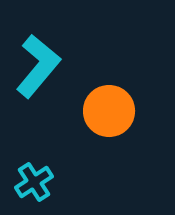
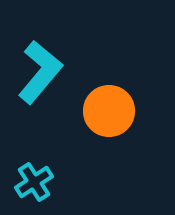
cyan L-shape: moved 2 px right, 6 px down
